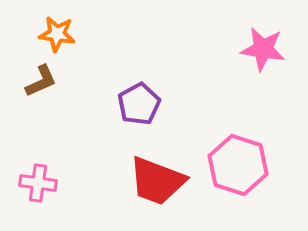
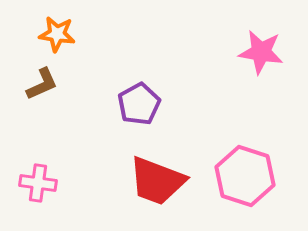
pink star: moved 2 px left, 3 px down
brown L-shape: moved 1 px right, 3 px down
pink hexagon: moved 7 px right, 11 px down
